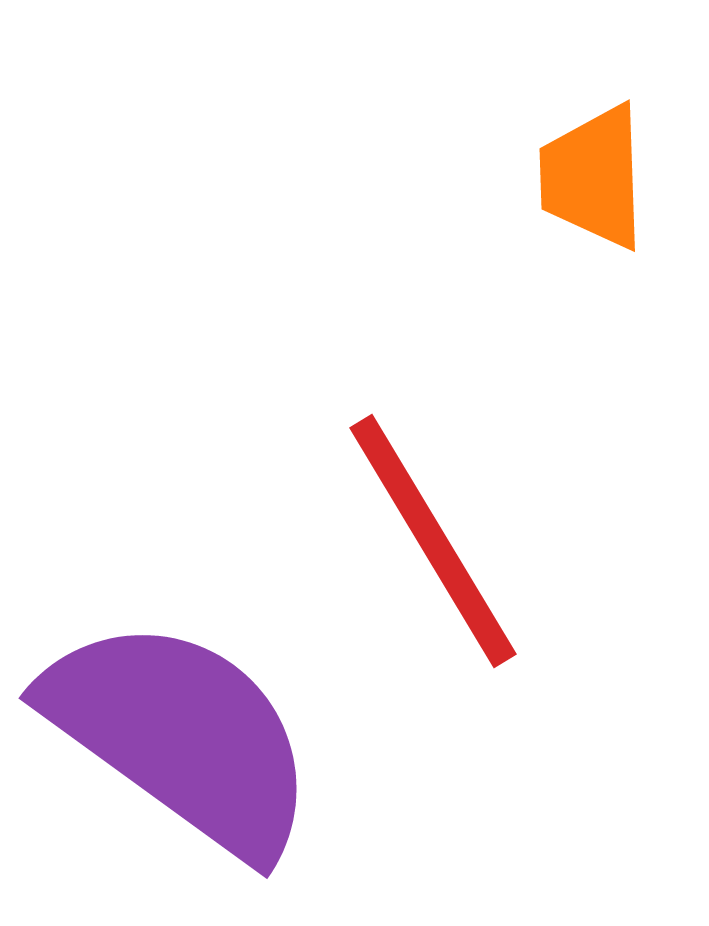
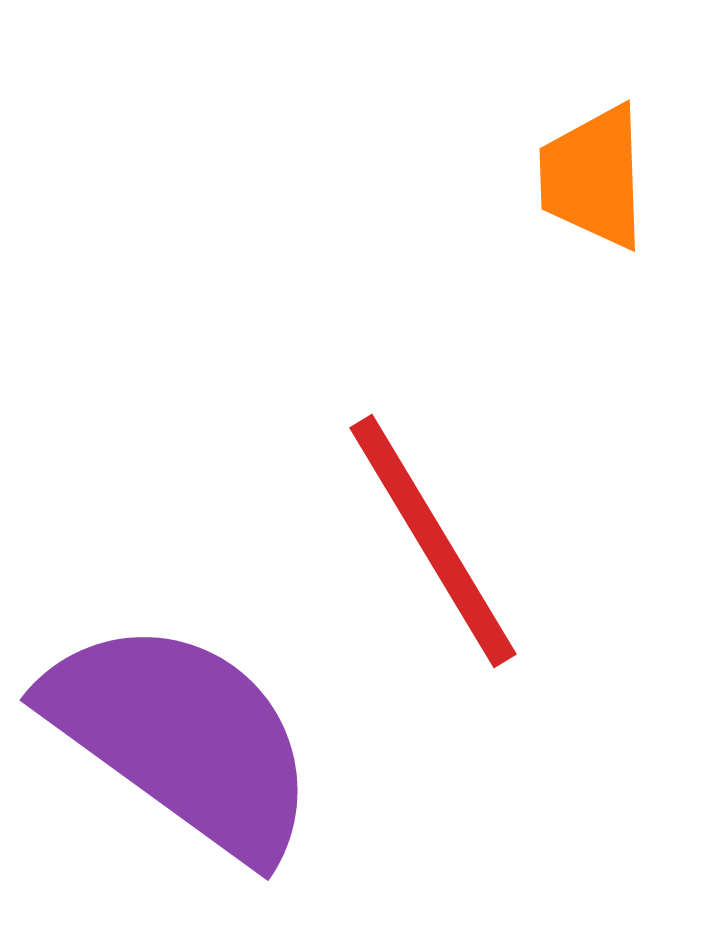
purple semicircle: moved 1 px right, 2 px down
